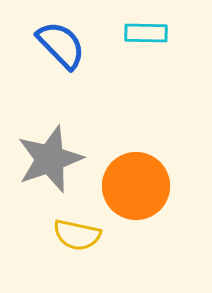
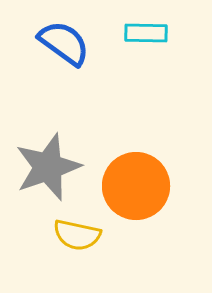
blue semicircle: moved 3 px right, 2 px up; rotated 10 degrees counterclockwise
gray star: moved 2 px left, 8 px down
